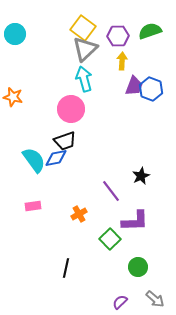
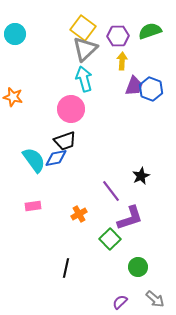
purple L-shape: moved 5 px left, 3 px up; rotated 16 degrees counterclockwise
